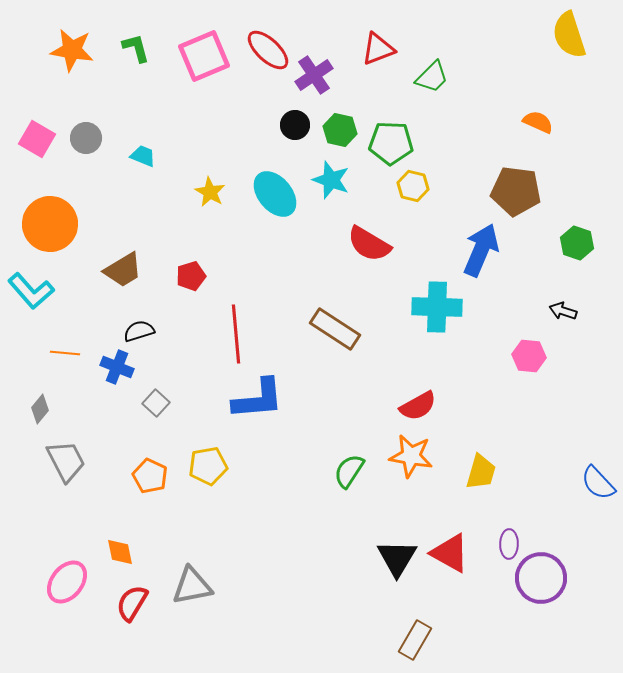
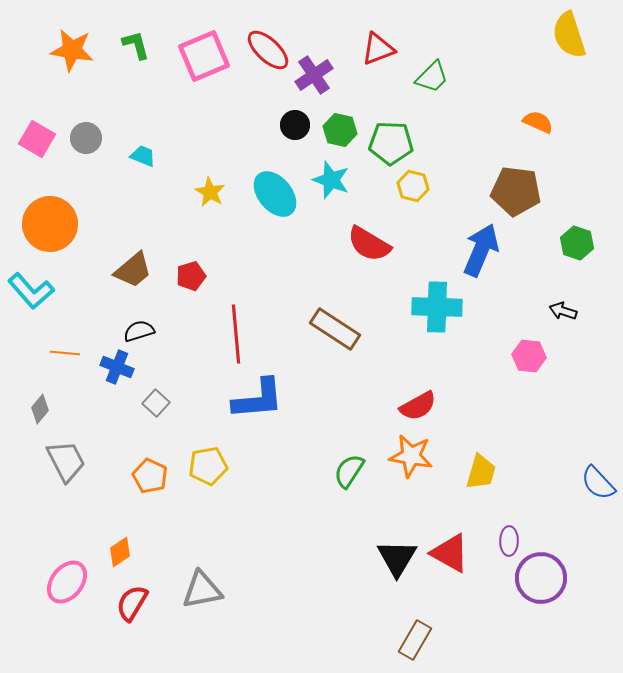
green L-shape at (136, 48): moved 3 px up
brown trapezoid at (123, 270): moved 10 px right; rotated 9 degrees counterclockwise
purple ellipse at (509, 544): moved 3 px up
orange diamond at (120, 552): rotated 68 degrees clockwise
gray triangle at (192, 586): moved 10 px right, 4 px down
